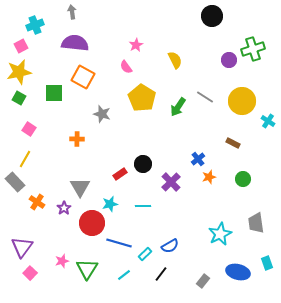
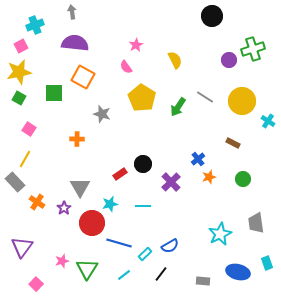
pink square at (30, 273): moved 6 px right, 11 px down
gray rectangle at (203, 281): rotated 56 degrees clockwise
